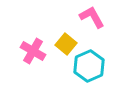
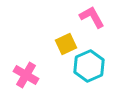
yellow square: rotated 25 degrees clockwise
pink cross: moved 7 px left, 24 px down
